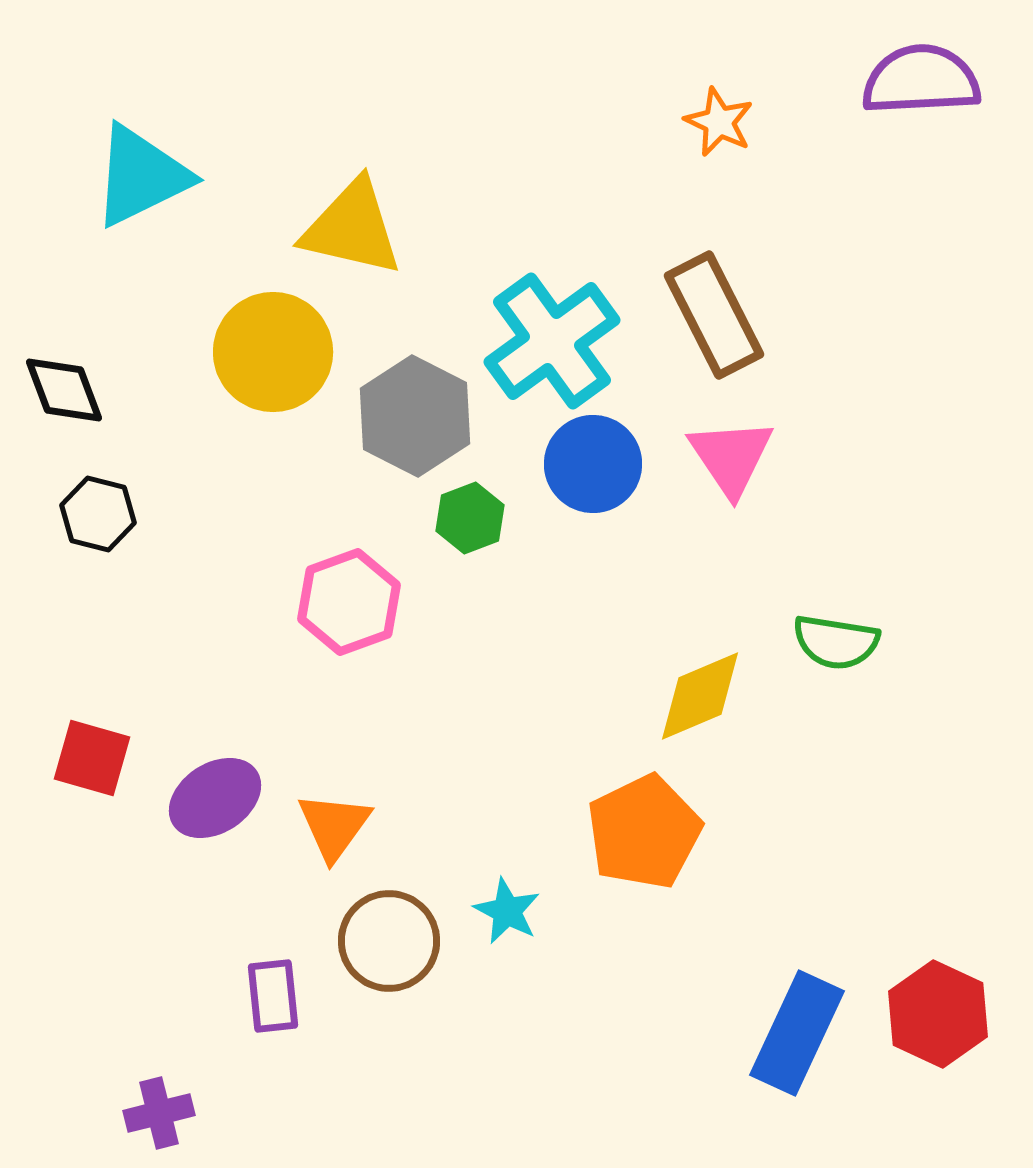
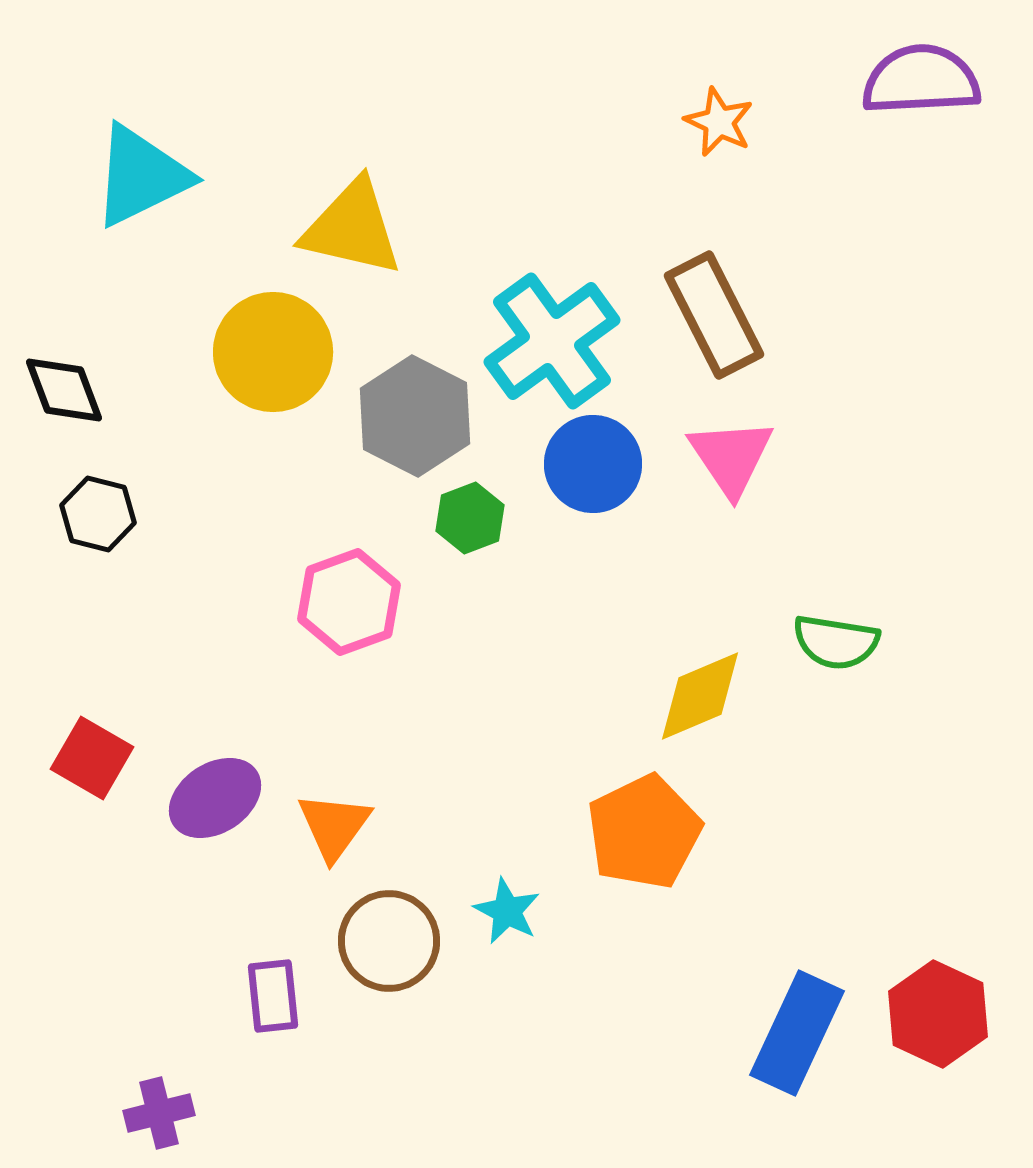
red square: rotated 14 degrees clockwise
